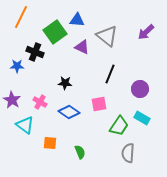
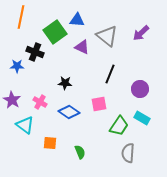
orange line: rotated 15 degrees counterclockwise
purple arrow: moved 5 px left, 1 px down
